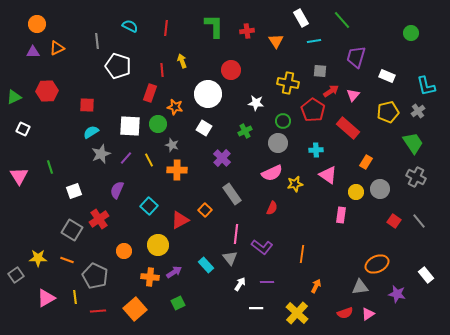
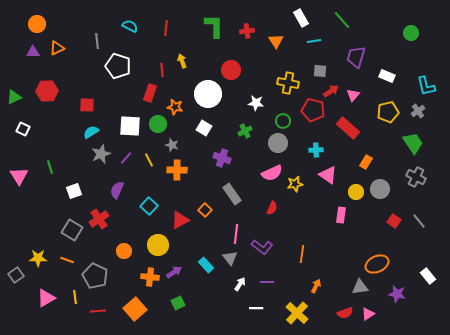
red pentagon at (313, 110): rotated 20 degrees counterclockwise
purple cross at (222, 158): rotated 24 degrees counterclockwise
white rectangle at (426, 275): moved 2 px right, 1 px down
